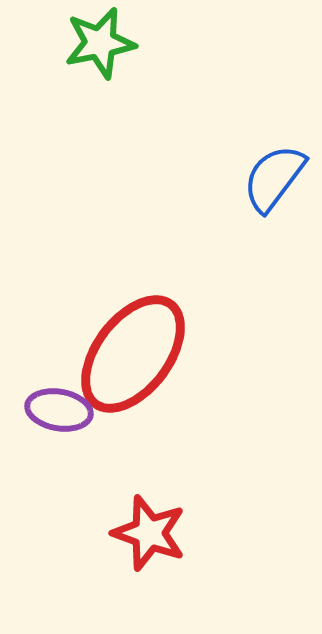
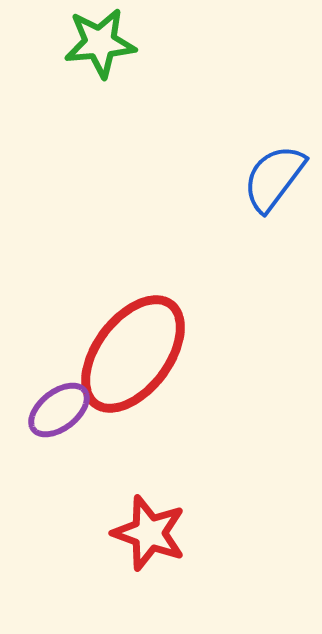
green star: rotated 6 degrees clockwise
purple ellipse: rotated 48 degrees counterclockwise
